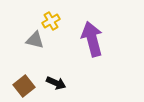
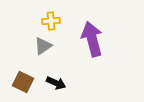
yellow cross: rotated 24 degrees clockwise
gray triangle: moved 8 px right, 6 px down; rotated 48 degrees counterclockwise
brown square: moved 1 px left, 4 px up; rotated 25 degrees counterclockwise
